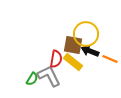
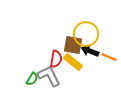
orange line: moved 1 px left, 2 px up
